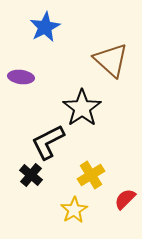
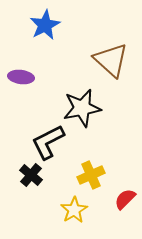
blue star: moved 2 px up
black star: rotated 24 degrees clockwise
yellow cross: rotated 8 degrees clockwise
